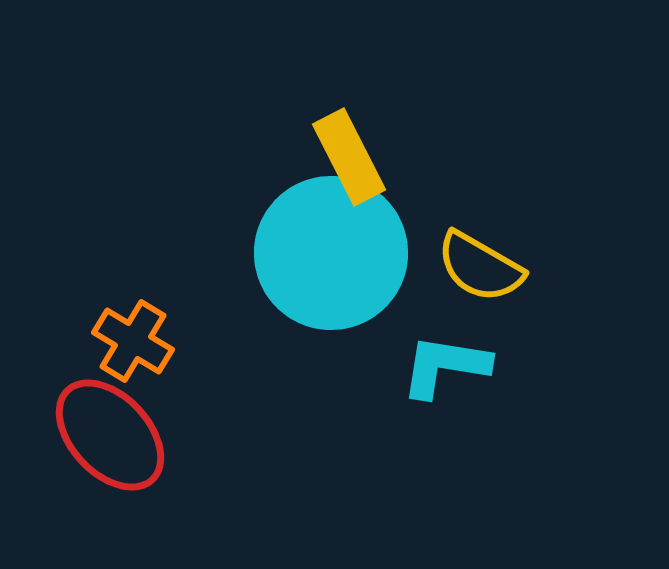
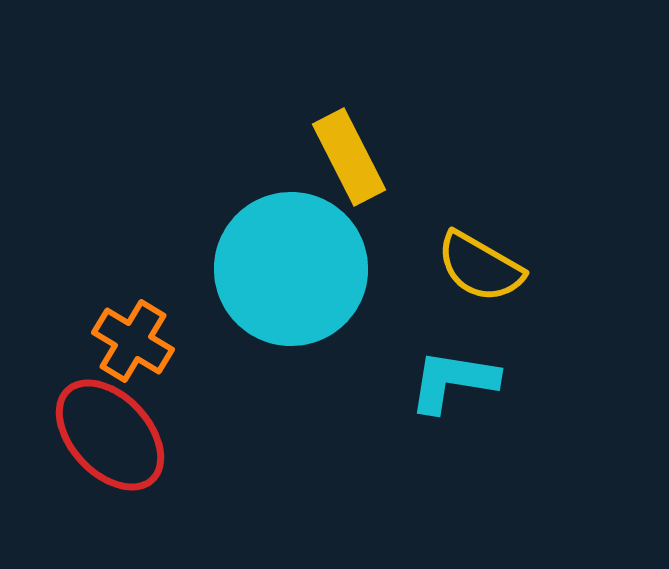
cyan circle: moved 40 px left, 16 px down
cyan L-shape: moved 8 px right, 15 px down
